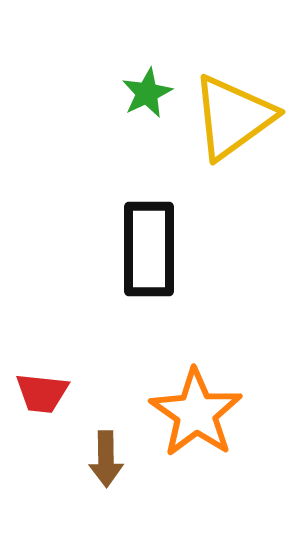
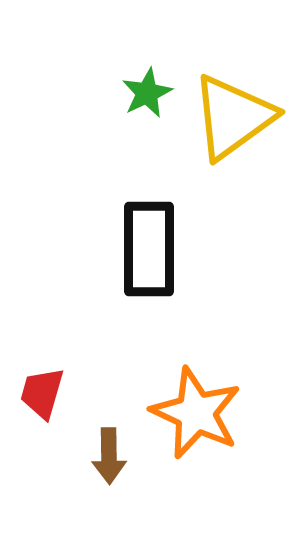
red trapezoid: rotated 100 degrees clockwise
orange star: rotated 10 degrees counterclockwise
brown arrow: moved 3 px right, 3 px up
